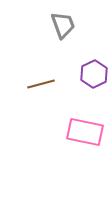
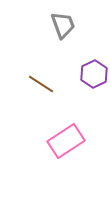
brown line: rotated 48 degrees clockwise
pink rectangle: moved 19 px left, 9 px down; rotated 45 degrees counterclockwise
